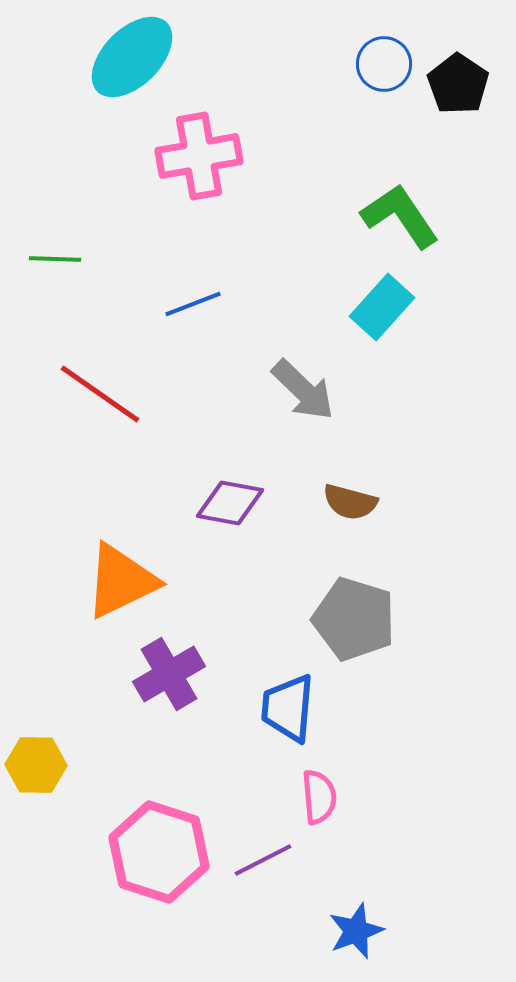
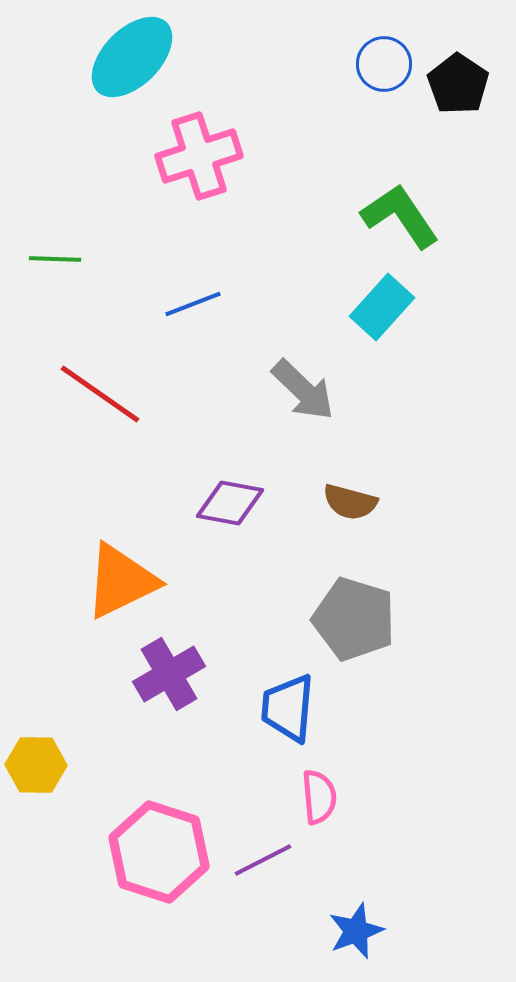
pink cross: rotated 8 degrees counterclockwise
